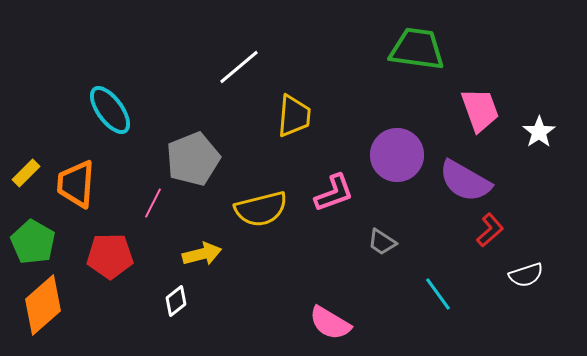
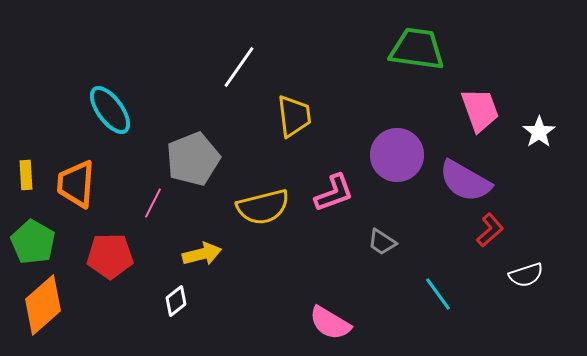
white line: rotated 15 degrees counterclockwise
yellow trapezoid: rotated 12 degrees counterclockwise
yellow rectangle: moved 2 px down; rotated 48 degrees counterclockwise
yellow semicircle: moved 2 px right, 2 px up
